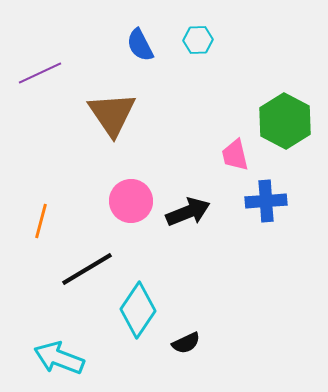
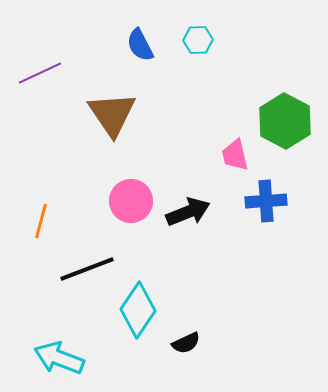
black line: rotated 10 degrees clockwise
